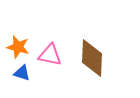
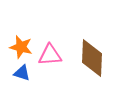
orange star: moved 3 px right
pink triangle: rotated 15 degrees counterclockwise
